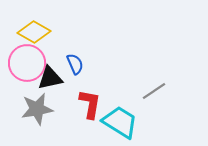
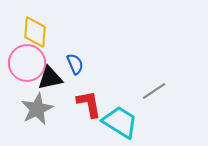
yellow diamond: moved 1 px right; rotated 64 degrees clockwise
red L-shape: moved 1 px left; rotated 20 degrees counterclockwise
gray star: rotated 16 degrees counterclockwise
